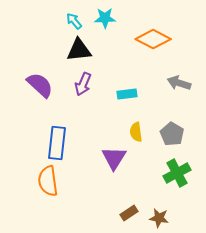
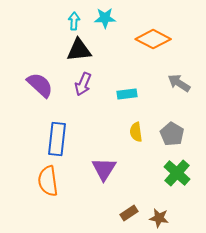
cyan arrow: rotated 42 degrees clockwise
gray arrow: rotated 15 degrees clockwise
blue rectangle: moved 4 px up
purple triangle: moved 10 px left, 11 px down
green cross: rotated 20 degrees counterclockwise
